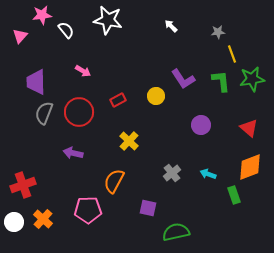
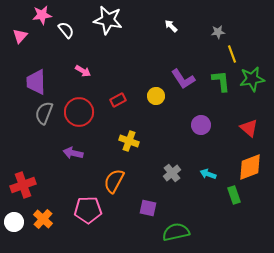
yellow cross: rotated 24 degrees counterclockwise
